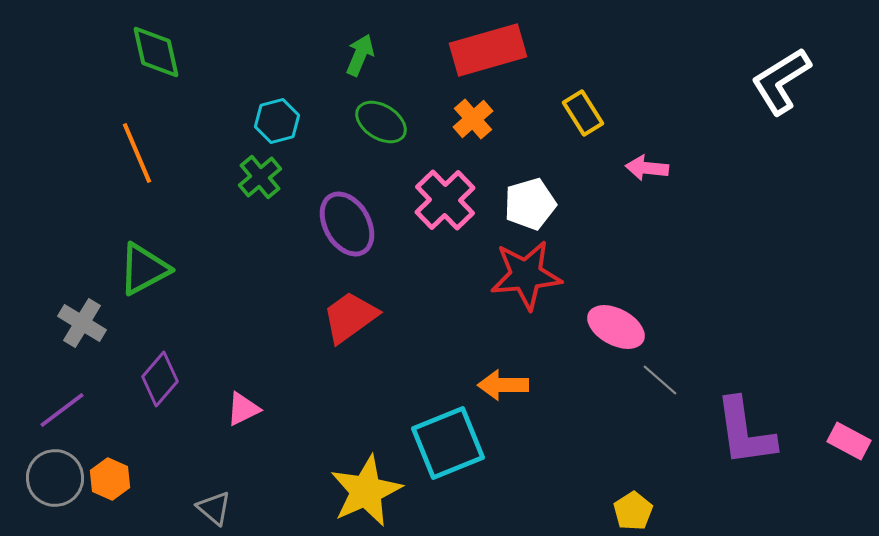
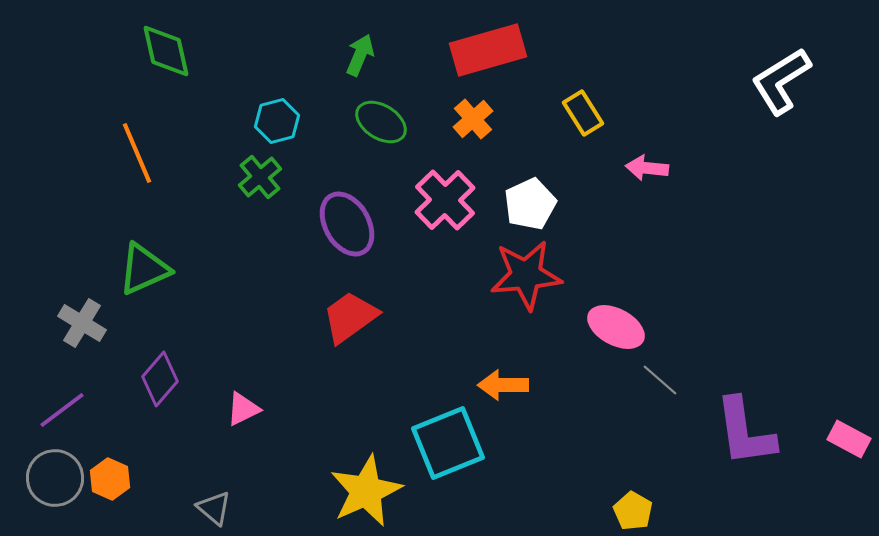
green diamond: moved 10 px right, 1 px up
white pentagon: rotated 9 degrees counterclockwise
green triangle: rotated 4 degrees clockwise
pink rectangle: moved 2 px up
yellow pentagon: rotated 9 degrees counterclockwise
